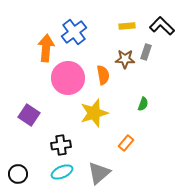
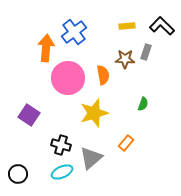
black cross: rotated 24 degrees clockwise
gray triangle: moved 8 px left, 15 px up
